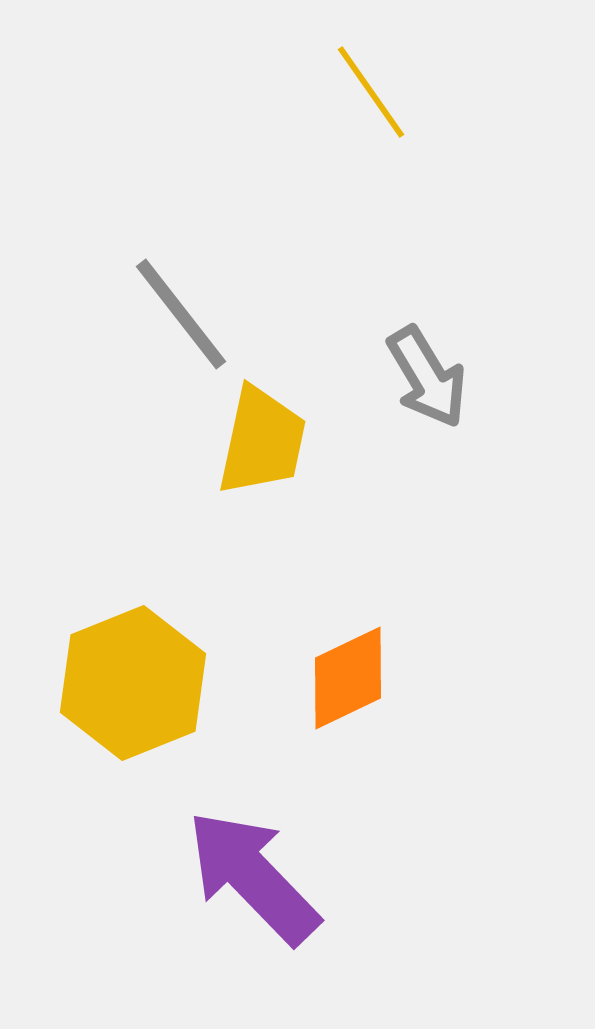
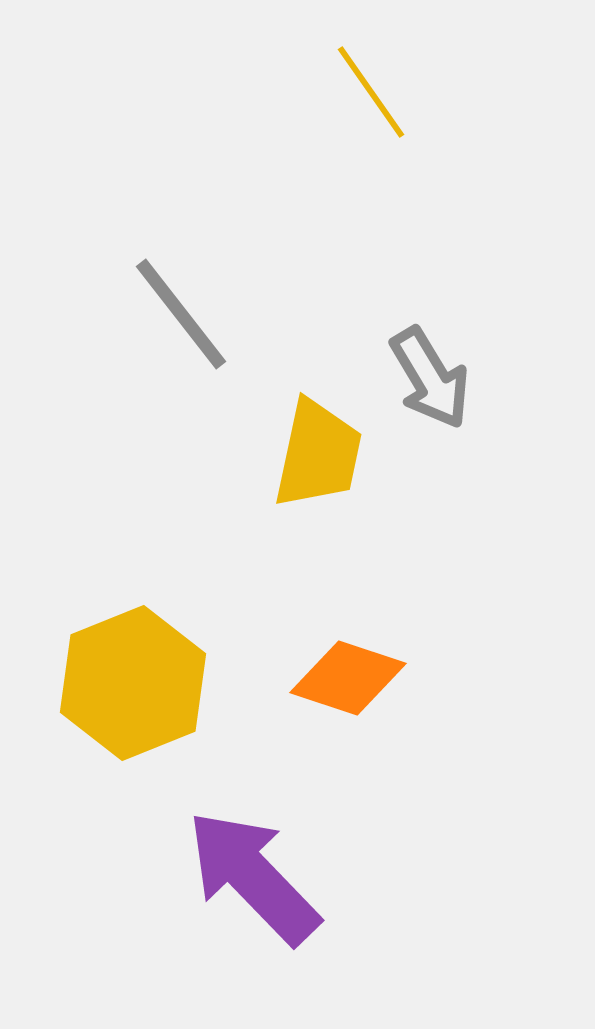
gray arrow: moved 3 px right, 1 px down
yellow trapezoid: moved 56 px right, 13 px down
orange diamond: rotated 44 degrees clockwise
